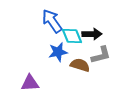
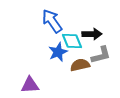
cyan diamond: moved 5 px down
blue star: rotated 12 degrees counterclockwise
brown semicircle: rotated 30 degrees counterclockwise
purple triangle: moved 2 px down
